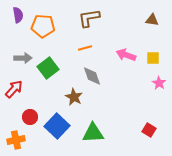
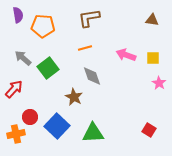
gray arrow: rotated 138 degrees counterclockwise
orange cross: moved 6 px up
